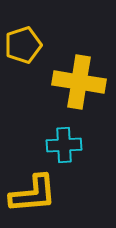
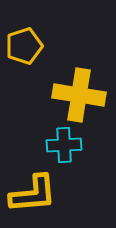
yellow pentagon: moved 1 px right, 1 px down
yellow cross: moved 13 px down
